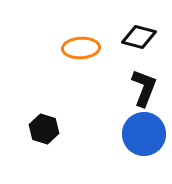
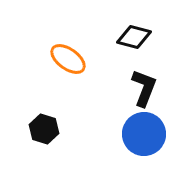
black diamond: moved 5 px left
orange ellipse: moved 13 px left, 11 px down; rotated 39 degrees clockwise
